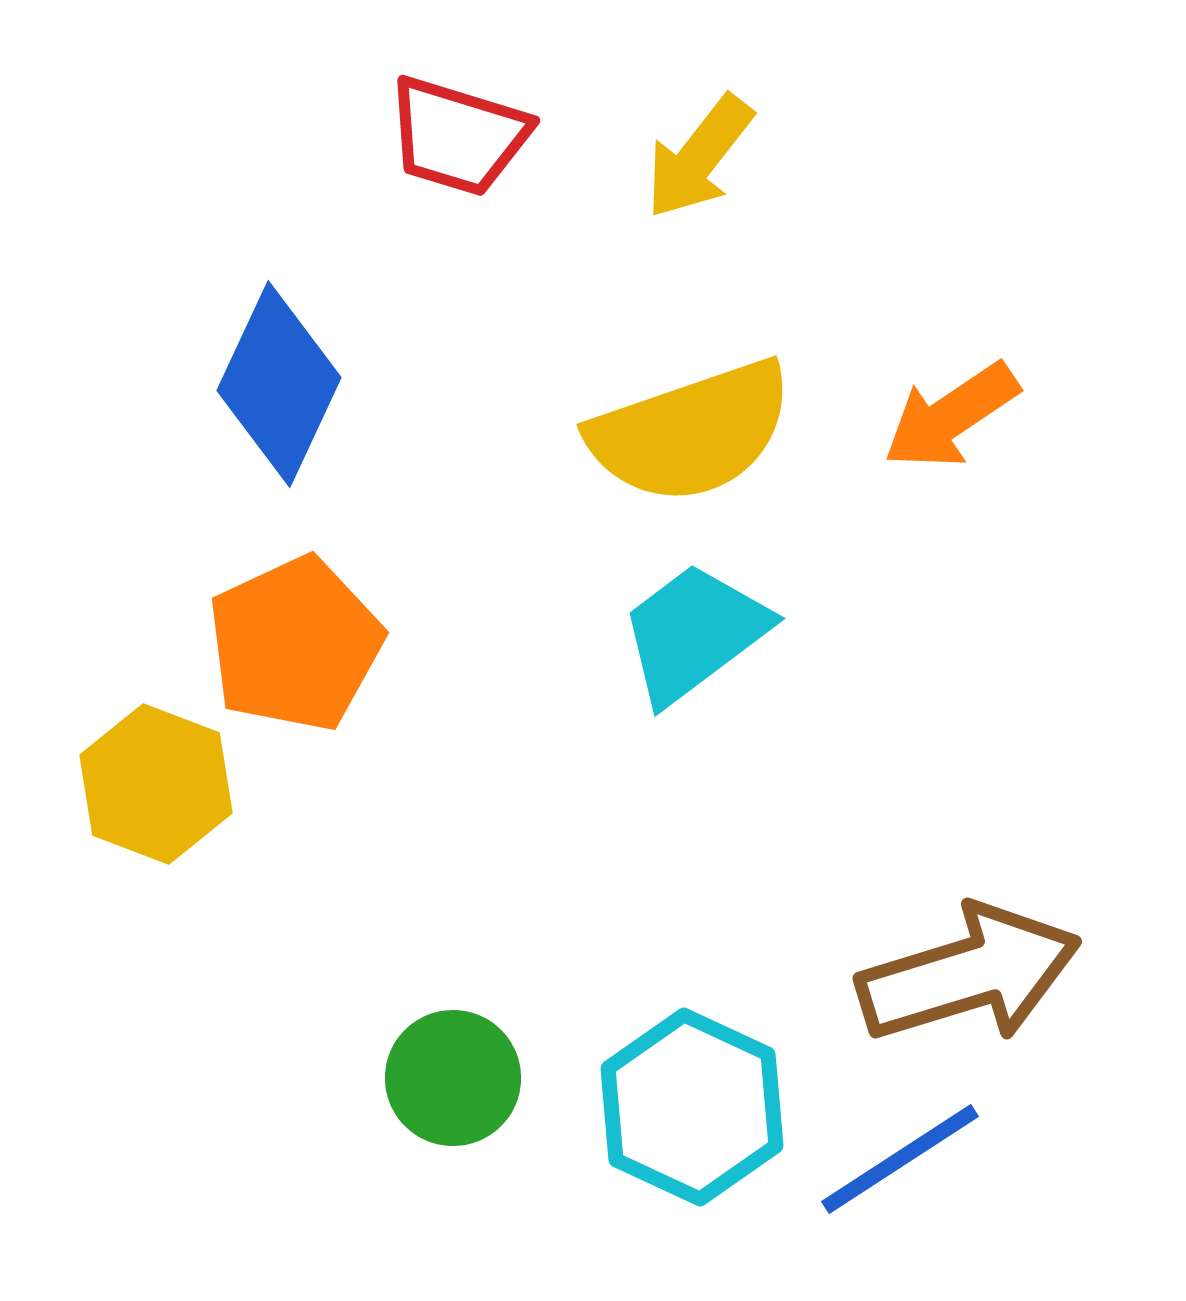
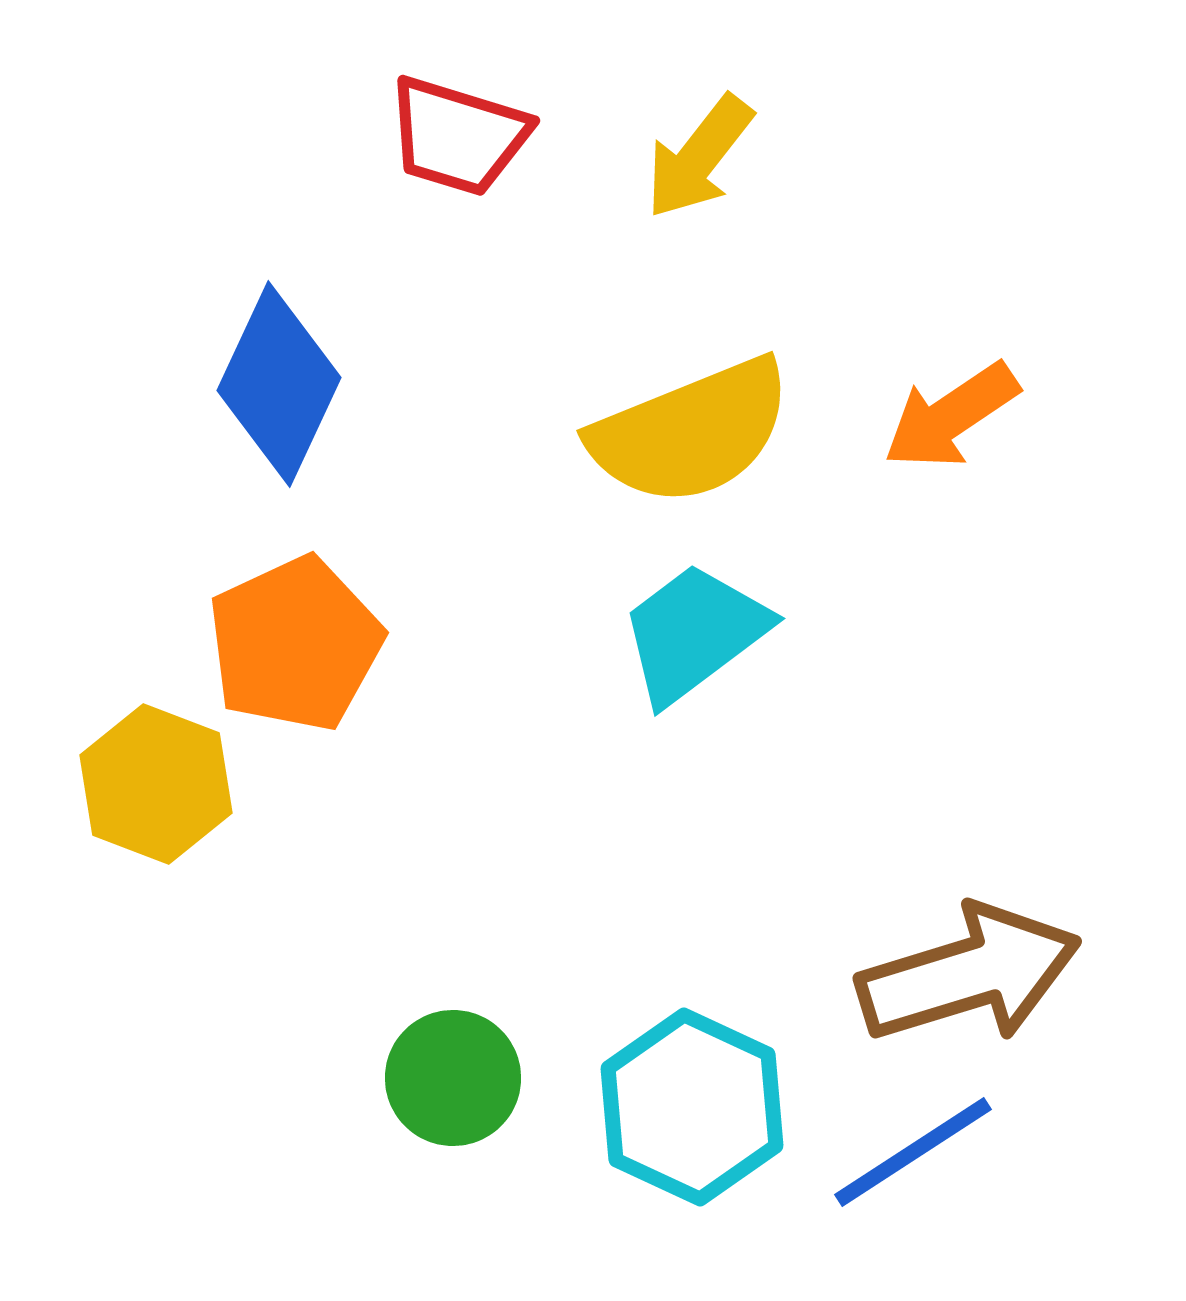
yellow semicircle: rotated 3 degrees counterclockwise
blue line: moved 13 px right, 7 px up
